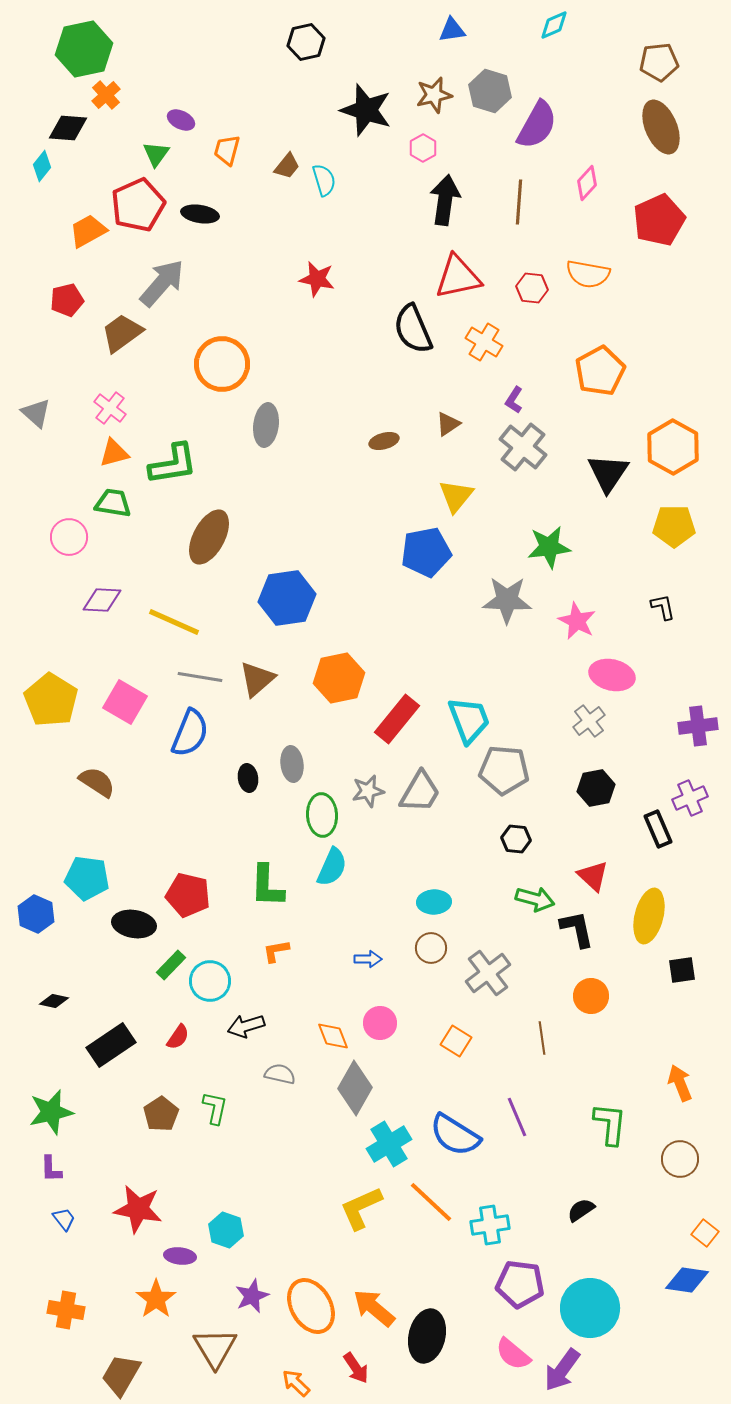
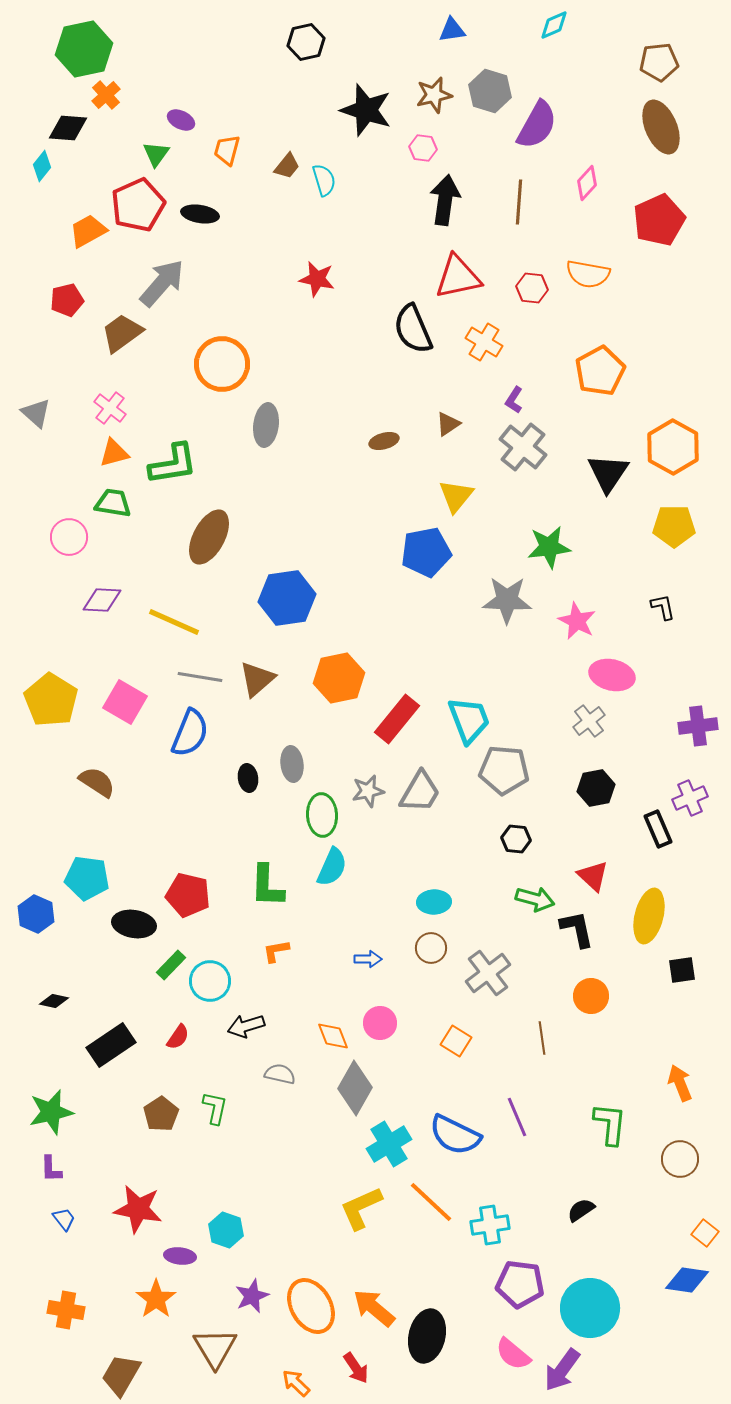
pink hexagon at (423, 148): rotated 24 degrees counterclockwise
blue semicircle at (455, 1135): rotated 6 degrees counterclockwise
